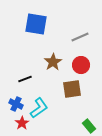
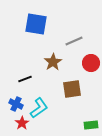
gray line: moved 6 px left, 4 px down
red circle: moved 10 px right, 2 px up
green rectangle: moved 2 px right, 1 px up; rotated 56 degrees counterclockwise
